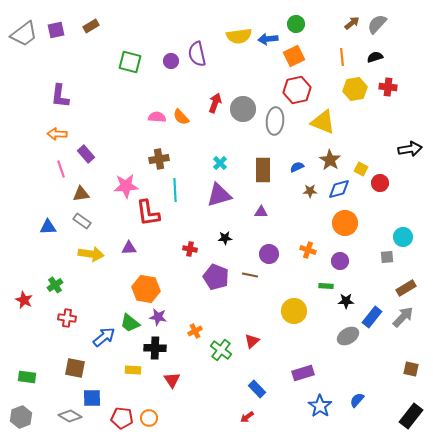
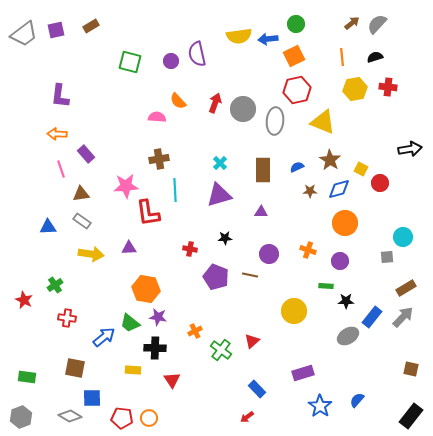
orange semicircle at (181, 117): moved 3 px left, 16 px up
